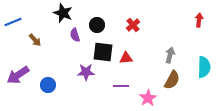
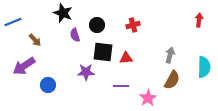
red cross: rotated 24 degrees clockwise
purple arrow: moved 6 px right, 9 px up
